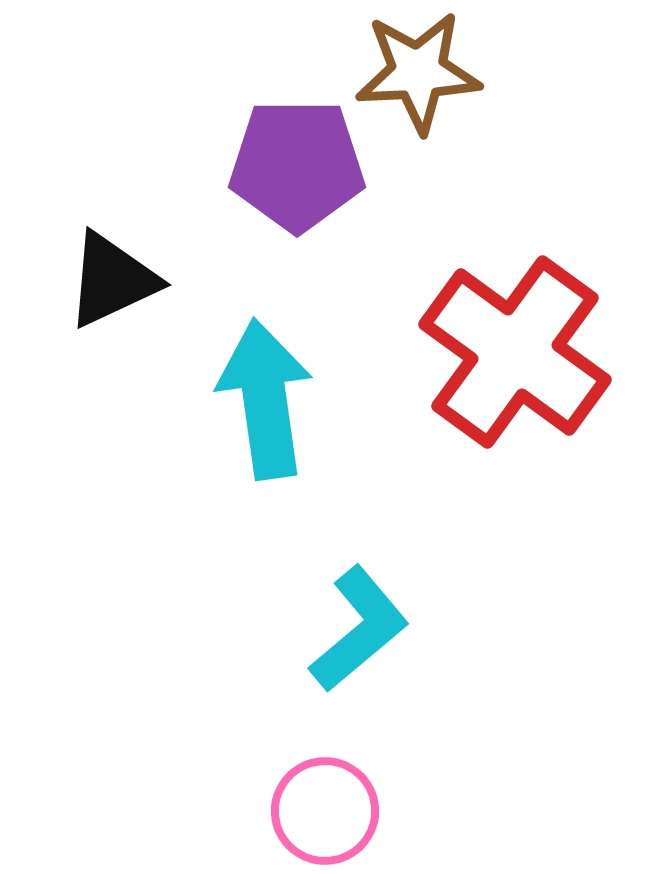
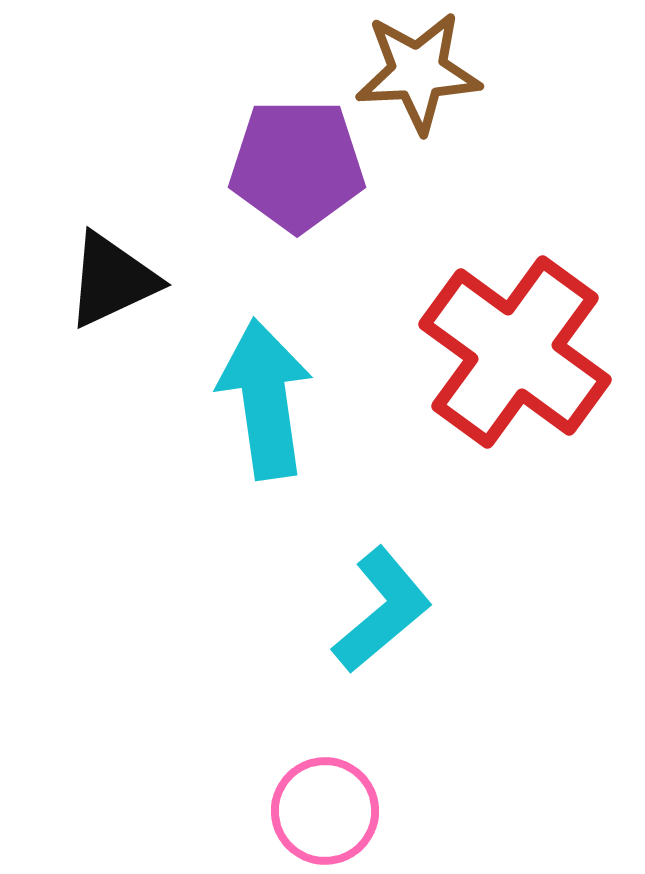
cyan L-shape: moved 23 px right, 19 px up
